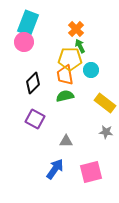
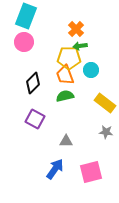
cyan rectangle: moved 2 px left, 7 px up
green arrow: rotated 72 degrees counterclockwise
yellow pentagon: moved 1 px left, 1 px up
orange trapezoid: rotated 10 degrees counterclockwise
